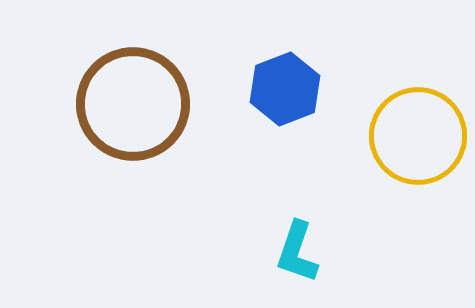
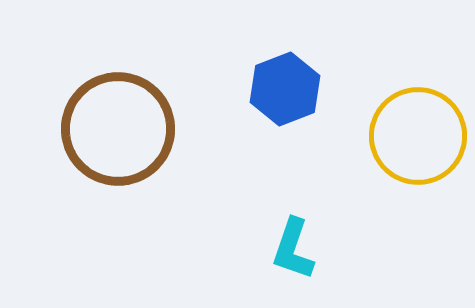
brown circle: moved 15 px left, 25 px down
cyan L-shape: moved 4 px left, 3 px up
